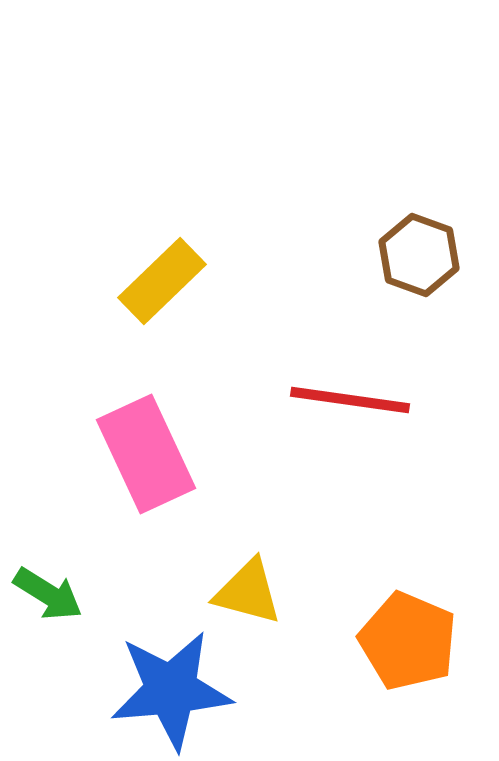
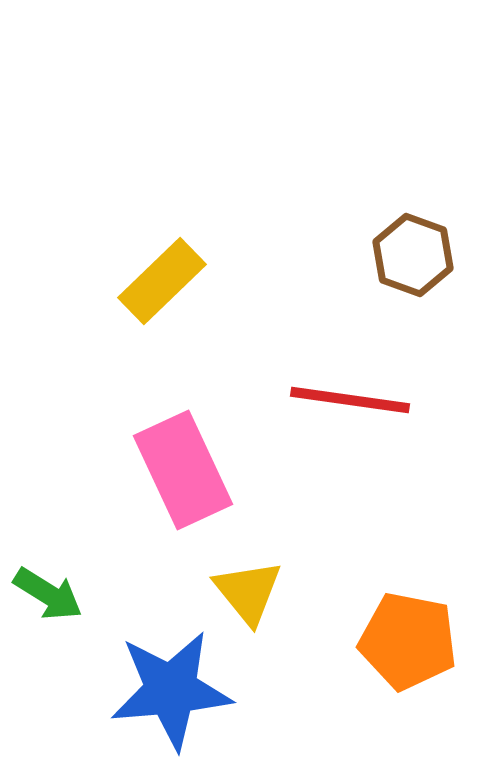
brown hexagon: moved 6 px left
pink rectangle: moved 37 px right, 16 px down
yellow triangle: rotated 36 degrees clockwise
orange pentagon: rotated 12 degrees counterclockwise
